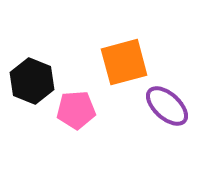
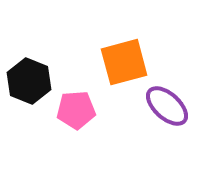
black hexagon: moved 3 px left
